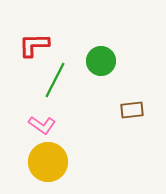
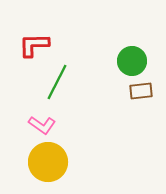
green circle: moved 31 px right
green line: moved 2 px right, 2 px down
brown rectangle: moved 9 px right, 19 px up
